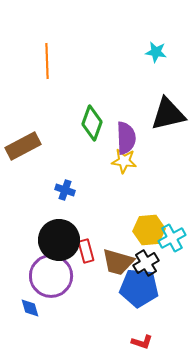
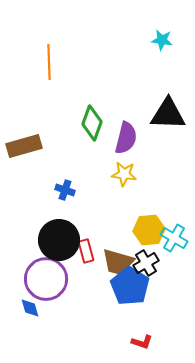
cyan star: moved 6 px right, 12 px up
orange line: moved 2 px right, 1 px down
black triangle: rotated 15 degrees clockwise
purple semicircle: rotated 16 degrees clockwise
brown rectangle: moved 1 px right; rotated 12 degrees clockwise
yellow star: moved 13 px down
cyan cross: moved 2 px right; rotated 32 degrees counterclockwise
purple circle: moved 5 px left, 3 px down
blue pentagon: moved 9 px left, 2 px up; rotated 27 degrees clockwise
